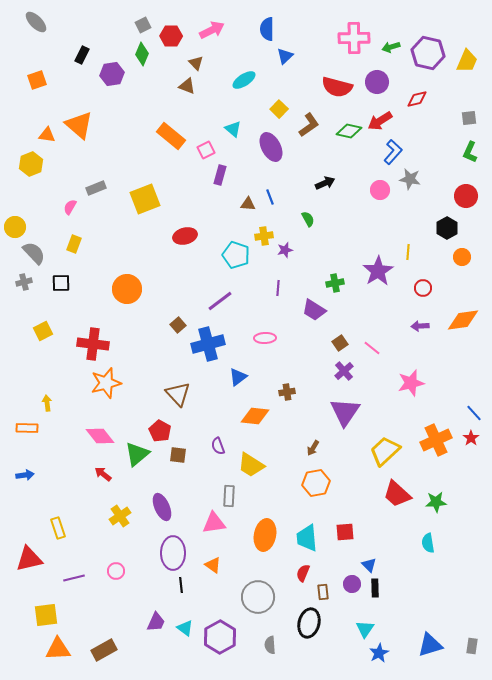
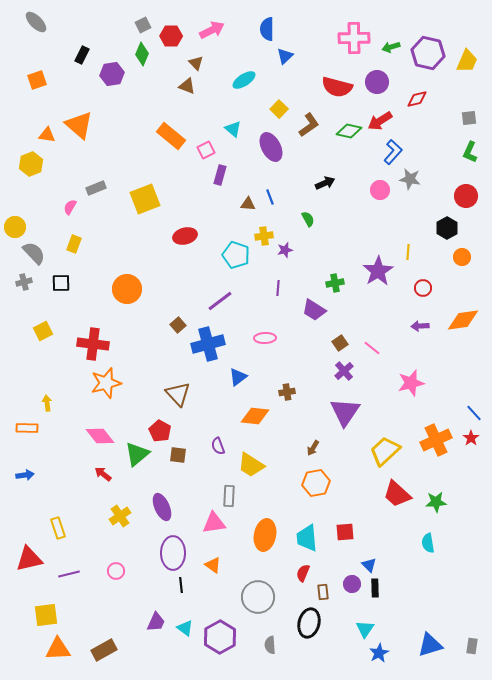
purple line at (74, 578): moved 5 px left, 4 px up
